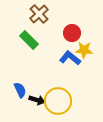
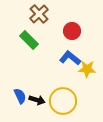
red circle: moved 2 px up
yellow star: moved 3 px right, 19 px down
blue semicircle: moved 6 px down
yellow circle: moved 5 px right
